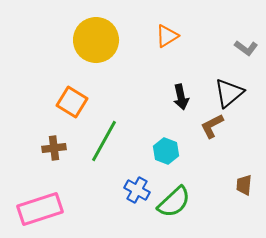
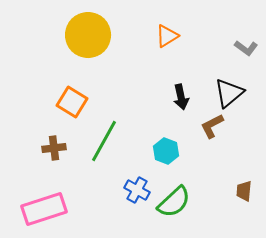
yellow circle: moved 8 px left, 5 px up
brown trapezoid: moved 6 px down
pink rectangle: moved 4 px right
